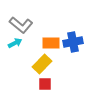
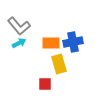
gray L-shape: moved 2 px left, 1 px down; rotated 10 degrees clockwise
cyan arrow: moved 4 px right
yellow rectangle: moved 17 px right; rotated 60 degrees counterclockwise
